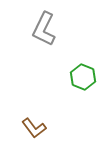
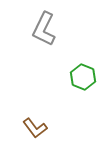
brown L-shape: moved 1 px right
